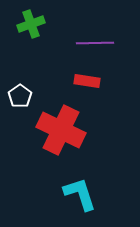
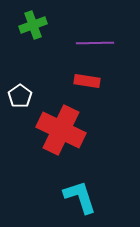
green cross: moved 2 px right, 1 px down
cyan L-shape: moved 3 px down
